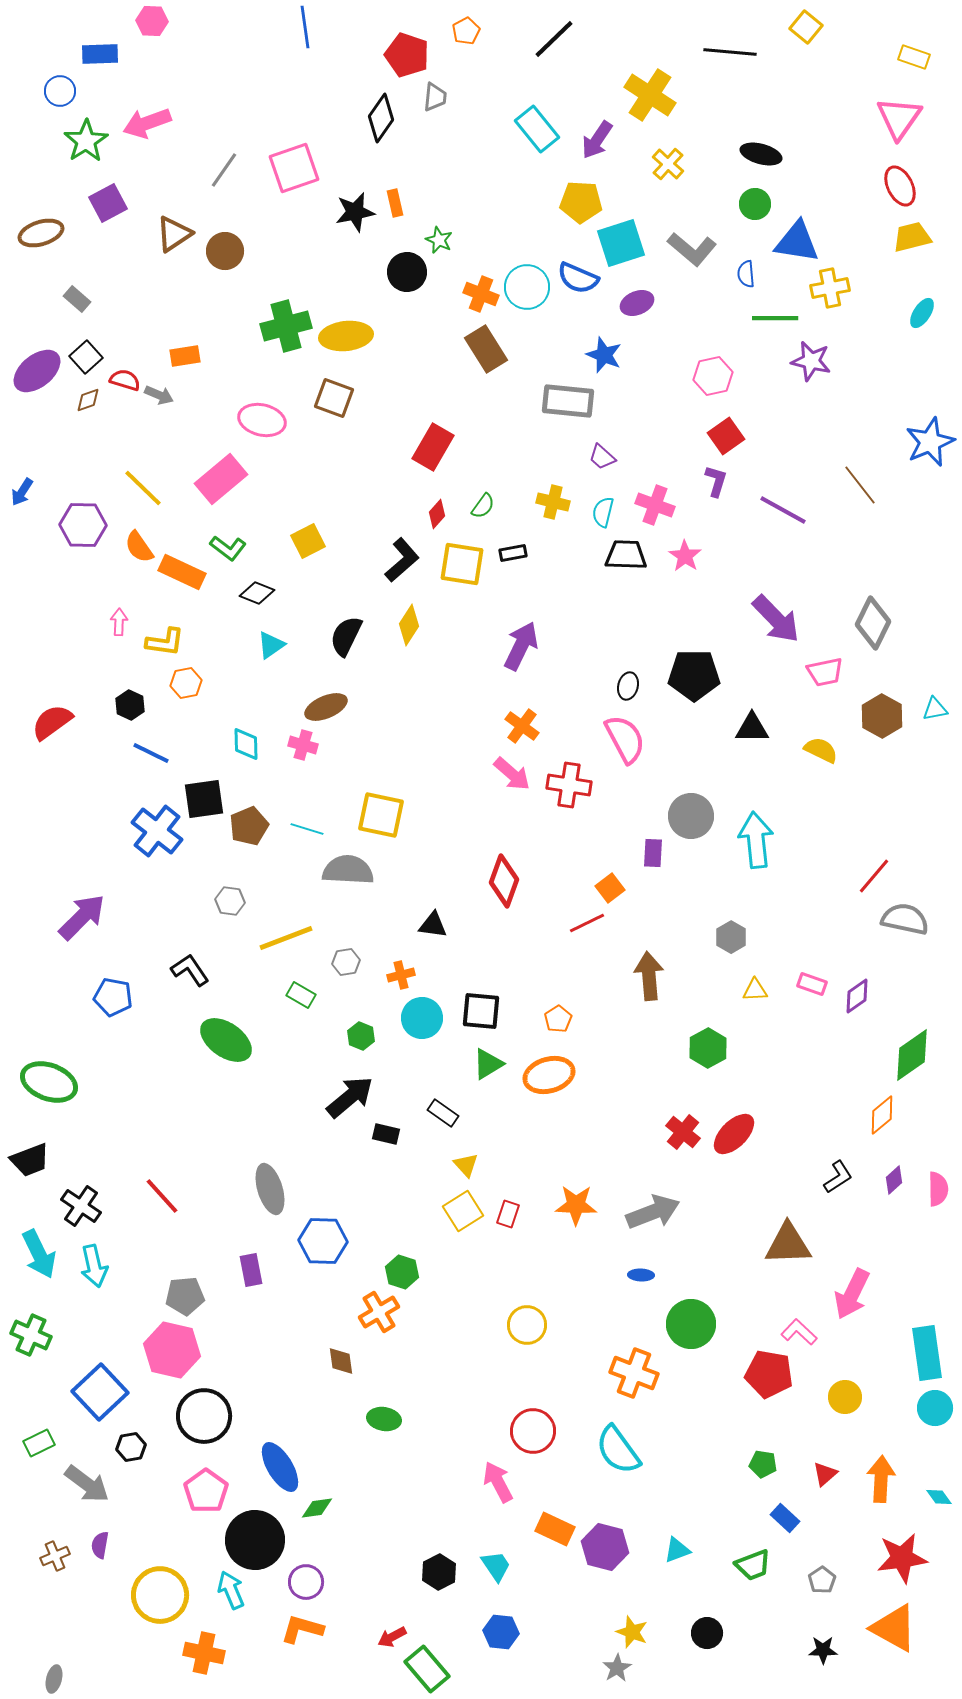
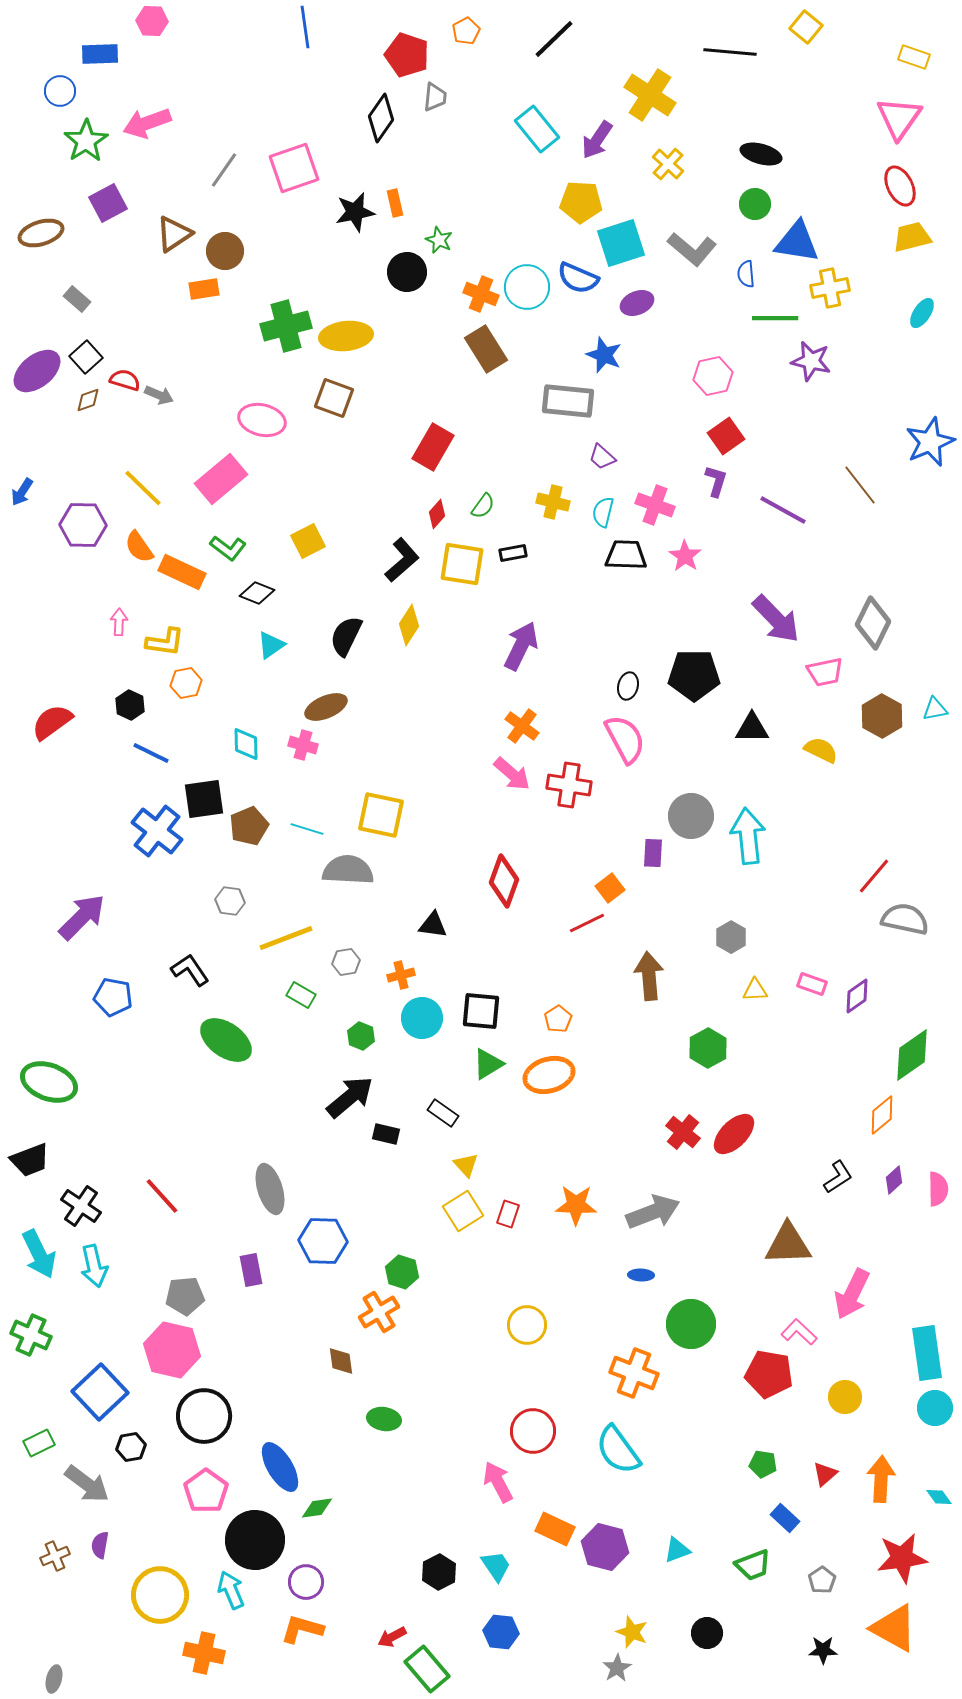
orange rectangle at (185, 356): moved 19 px right, 67 px up
cyan arrow at (756, 840): moved 8 px left, 4 px up
